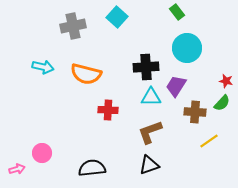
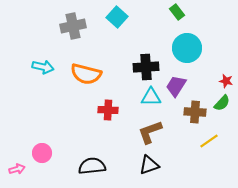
black semicircle: moved 2 px up
